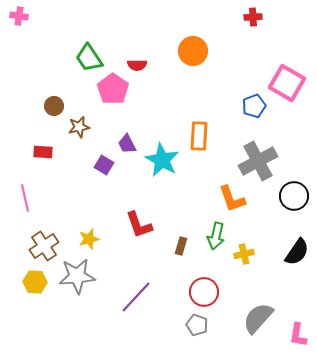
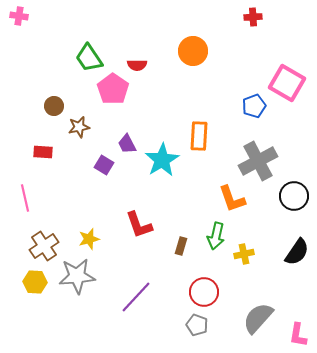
cyan star: rotated 12 degrees clockwise
